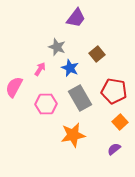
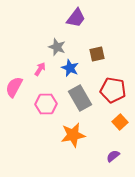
brown square: rotated 28 degrees clockwise
red pentagon: moved 1 px left, 1 px up
purple semicircle: moved 1 px left, 7 px down
